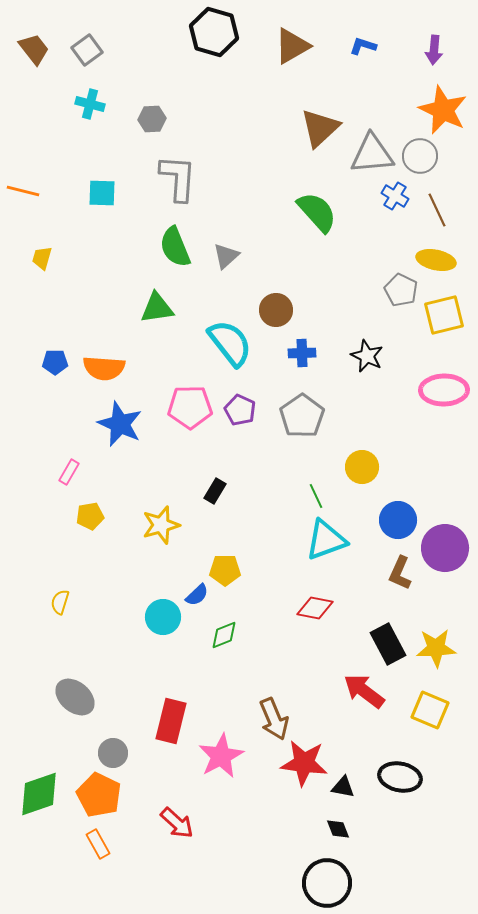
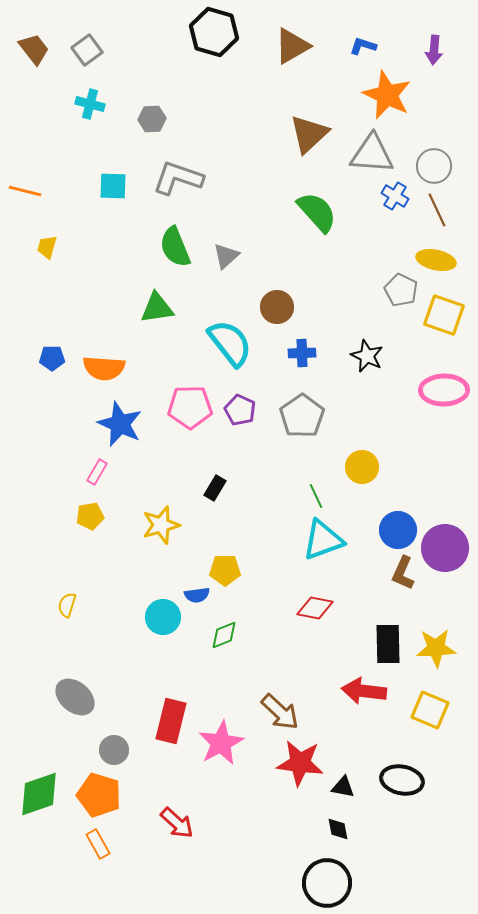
orange star at (443, 110): moved 56 px left, 15 px up
brown triangle at (320, 128): moved 11 px left, 6 px down
gray triangle at (372, 154): rotated 9 degrees clockwise
gray circle at (420, 156): moved 14 px right, 10 px down
gray L-shape at (178, 178): rotated 75 degrees counterclockwise
orange line at (23, 191): moved 2 px right
cyan square at (102, 193): moved 11 px right, 7 px up
yellow trapezoid at (42, 258): moved 5 px right, 11 px up
brown circle at (276, 310): moved 1 px right, 3 px up
yellow square at (444, 315): rotated 33 degrees clockwise
blue pentagon at (55, 362): moved 3 px left, 4 px up
pink rectangle at (69, 472): moved 28 px right
black rectangle at (215, 491): moved 3 px up
blue circle at (398, 520): moved 10 px down
cyan triangle at (326, 540): moved 3 px left
brown L-shape at (400, 573): moved 3 px right
blue semicircle at (197, 595): rotated 35 degrees clockwise
yellow semicircle at (60, 602): moved 7 px right, 3 px down
black rectangle at (388, 644): rotated 27 degrees clockwise
red arrow at (364, 691): rotated 30 degrees counterclockwise
brown arrow at (274, 719): moved 6 px right, 7 px up; rotated 24 degrees counterclockwise
gray circle at (113, 753): moved 1 px right, 3 px up
pink star at (221, 756): moved 13 px up
red star at (304, 763): moved 4 px left
black ellipse at (400, 777): moved 2 px right, 3 px down
orange pentagon at (99, 795): rotated 9 degrees counterclockwise
black diamond at (338, 829): rotated 10 degrees clockwise
